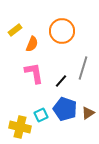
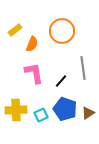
gray line: rotated 25 degrees counterclockwise
yellow cross: moved 4 px left, 17 px up; rotated 15 degrees counterclockwise
